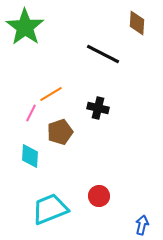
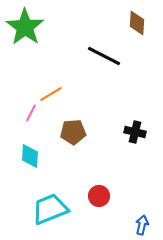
black line: moved 1 px right, 2 px down
black cross: moved 37 px right, 24 px down
brown pentagon: moved 13 px right; rotated 15 degrees clockwise
